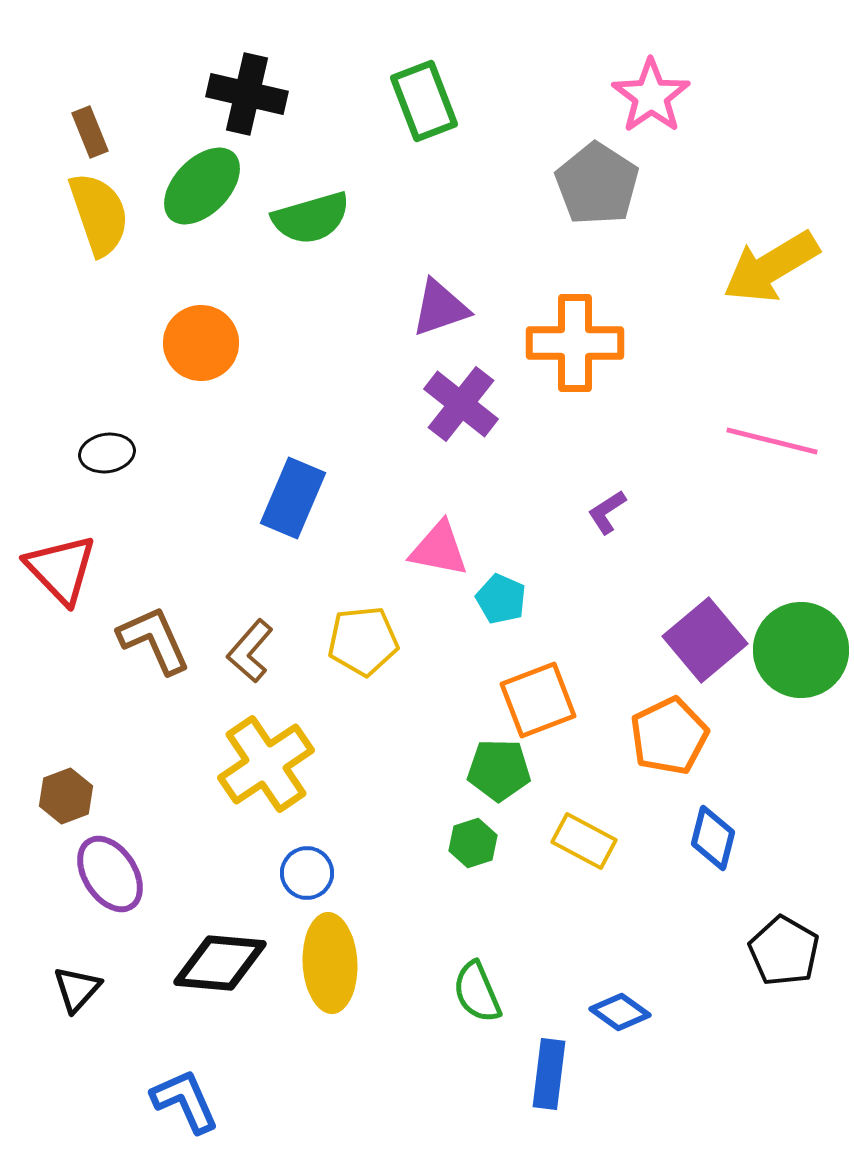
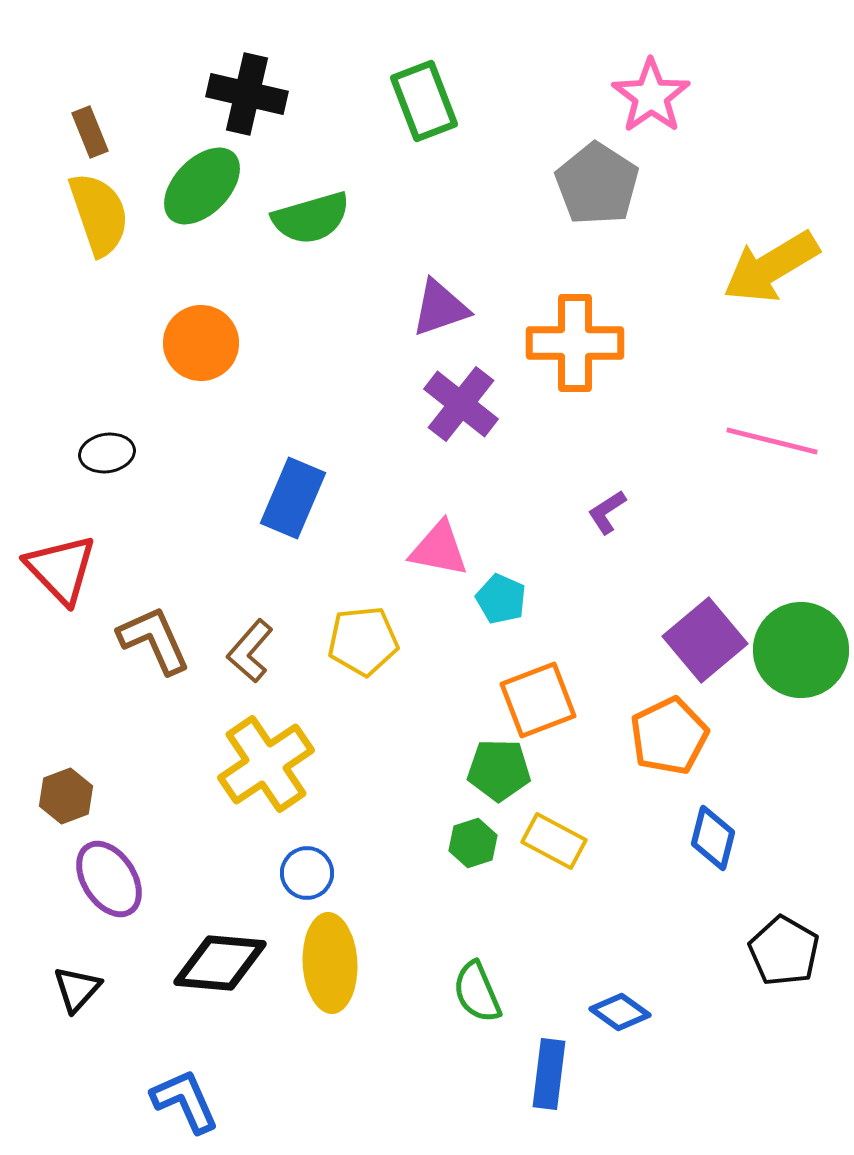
yellow rectangle at (584, 841): moved 30 px left
purple ellipse at (110, 874): moved 1 px left, 5 px down
